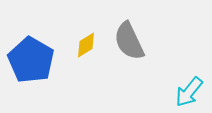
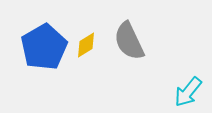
blue pentagon: moved 13 px right, 13 px up; rotated 12 degrees clockwise
cyan arrow: moved 1 px left
